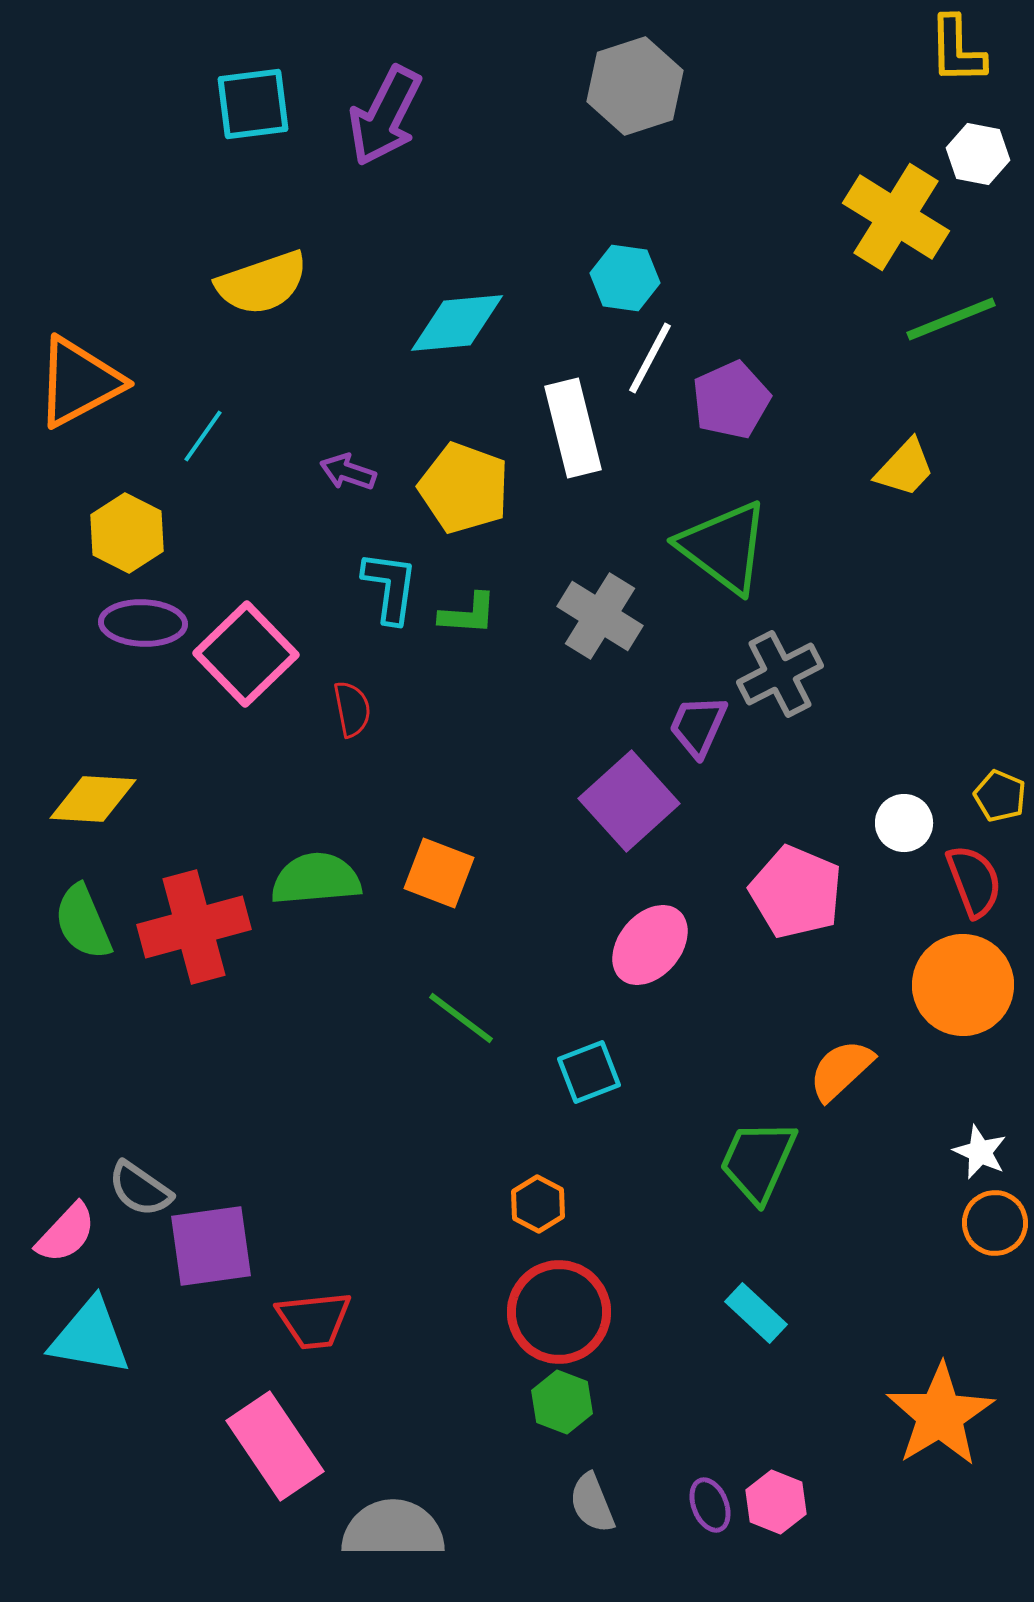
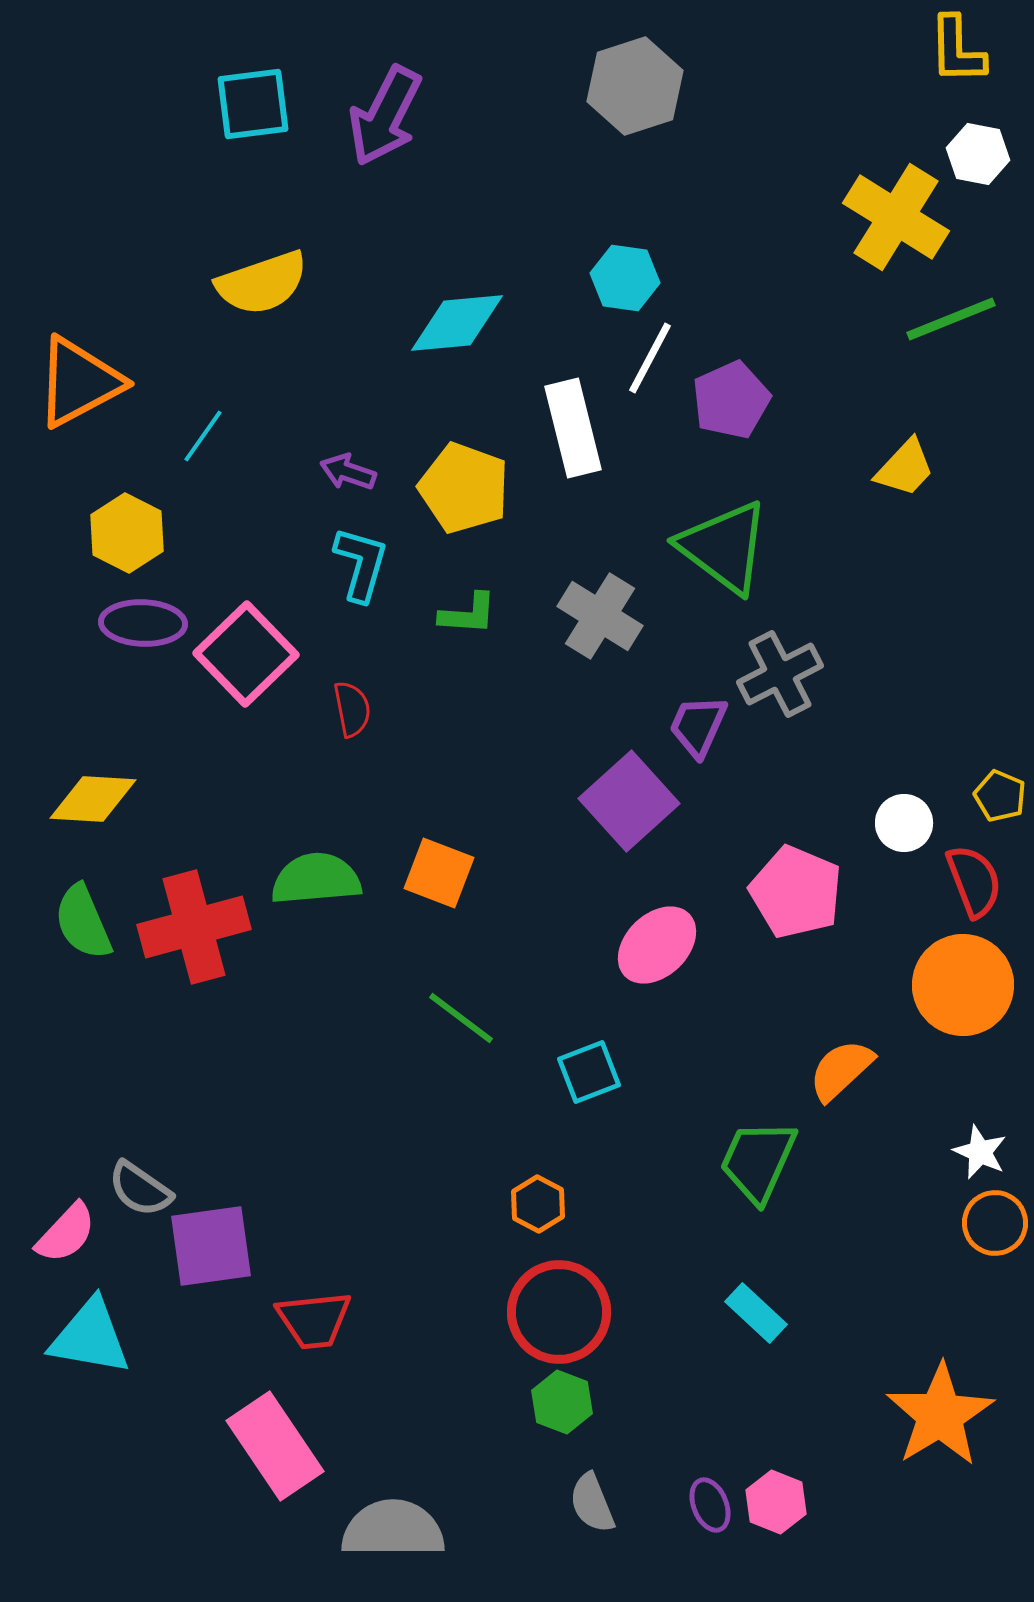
cyan L-shape at (390, 587): moved 29 px left, 23 px up; rotated 8 degrees clockwise
pink ellipse at (650, 945): moved 7 px right; rotated 6 degrees clockwise
